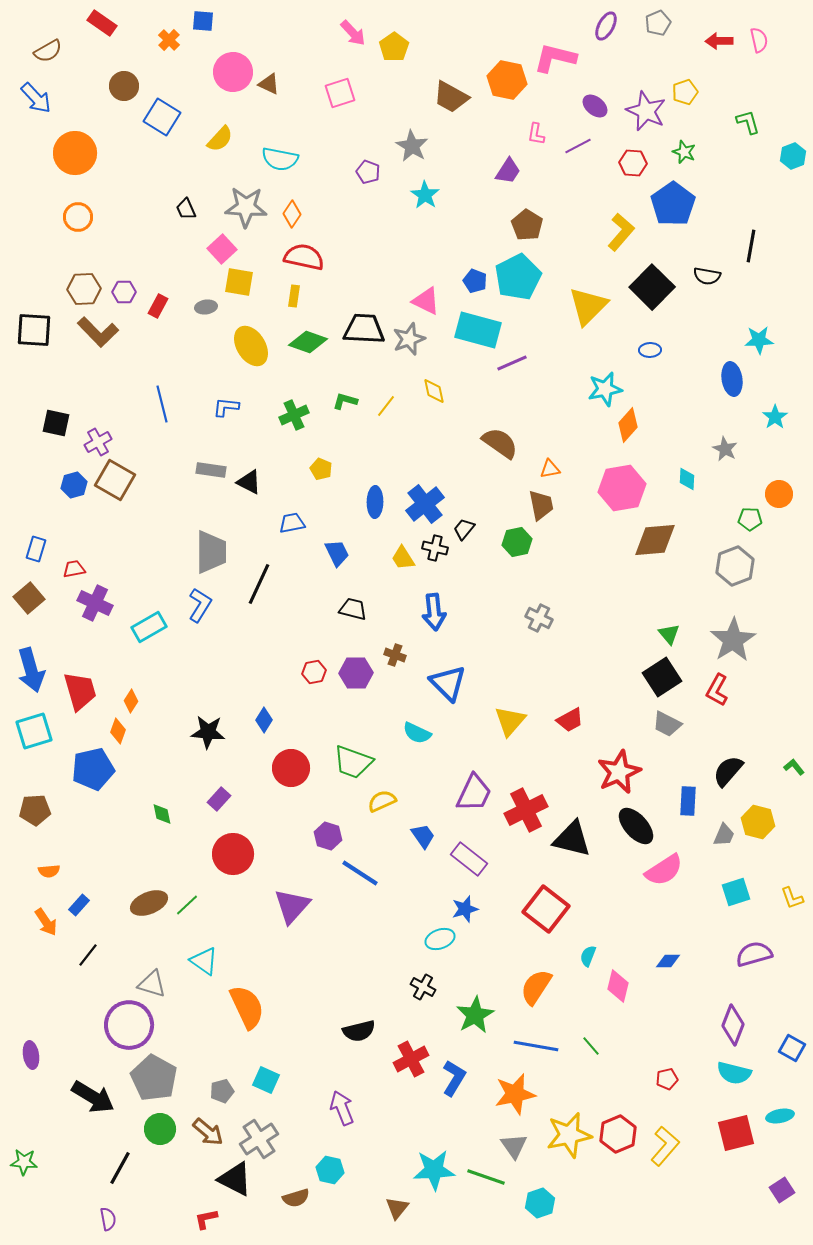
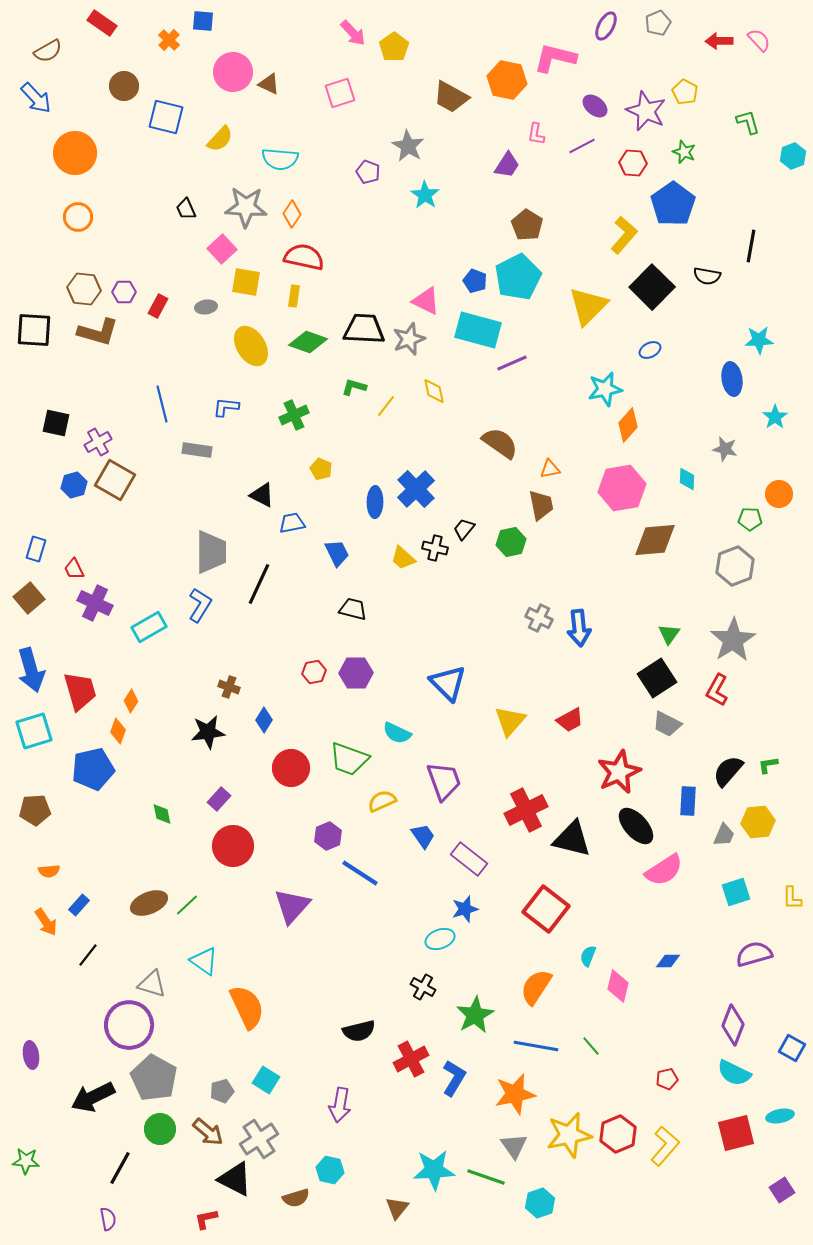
pink semicircle at (759, 40): rotated 30 degrees counterclockwise
yellow pentagon at (685, 92): rotated 25 degrees counterclockwise
blue square at (162, 117): moved 4 px right; rotated 18 degrees counterclockwise
gray star at (412, 146): moved 4 px left
purple line at (578, 146): moved 4 px right
cyan semicircle at (280, 159): rotated 6 degrees counterclockwise
purple trapezoid at (508, 171): moved 1 px left, 6 px up
yellow L-shape at (621, 232): moved 3 px right, 3 px down
yellow square at (239, 282): moved 7 px right
brown hexagon at (84, 289): rotated 8 degrees clockwise
brown L-shape at (98, 332): rotated 30 degrees counterclockwise
blue ellipse at (650, 350): rotated 25 degrees counterclockwise
green L-shape at (345, 401): moved 9 px right, 14 px up
gray star at (725, 449): rotated 15 degrees counterclockwise
gray rectangle at (211, 470): moved 14 px left, 20 px up
black triangle at (249, 482): moved 13 px right, 13 px down
blue cross at (425, 504): moved 9 px left, 15 px up; rotated 6 degrees counterclockwise
green hexagon at (517, 542): moved 6 px left
yellow trapezoid at (403, 558): rotated 16 degrees counterclockwise
red trapezoid at (74, 569): rotated 105 degrees counterclockwise
blue arrow at (434, 612): moved 145 px right, 16 px down
green triangle at (669, 634): rotated 15 degrees clockwise
brown cross at (395, 655): moved 166 px left, 32 px down
black square at (662, 677): moved 5 px left, 1 px down
black star at (208, 732): rotated 12 degrees counterclockwise
cyan semicircle at (417, 733): moved 20 px left
green trapezoid at (353, 762): moved 4 px left, 3 px up
green L-shape at (794, 767): moved 26 px left, 2 px up; rotated 60 degrees counterclockwise
purple trapezoid at (474, 793): moved 30 px left, 12 px up; rotated 45 degrees counterclockwise
yellow hexagon at (758, 822): rotated 20 degrees counterclockwise
purple hexagon at (328, 836): rotated 20 degrees clockwise
red circle at (233, 854): moved 8 px up
yellow L-shape at (792, 898): rotated 20 degrees clockwise
cyan semicircle at (734, 1073): rotated 12 degrees clockwise
cyan square at (266, 1080): rotated 8 degrees clockwise
black arrow at (93, 1097): rotated 123 degrees clockwise
purple arrow at (342, 1108): moved 2 px left, 3 px up; rotated 148 degrees counterclockwise
green star at (24, 1162): moved 2 px right, 1 px up
